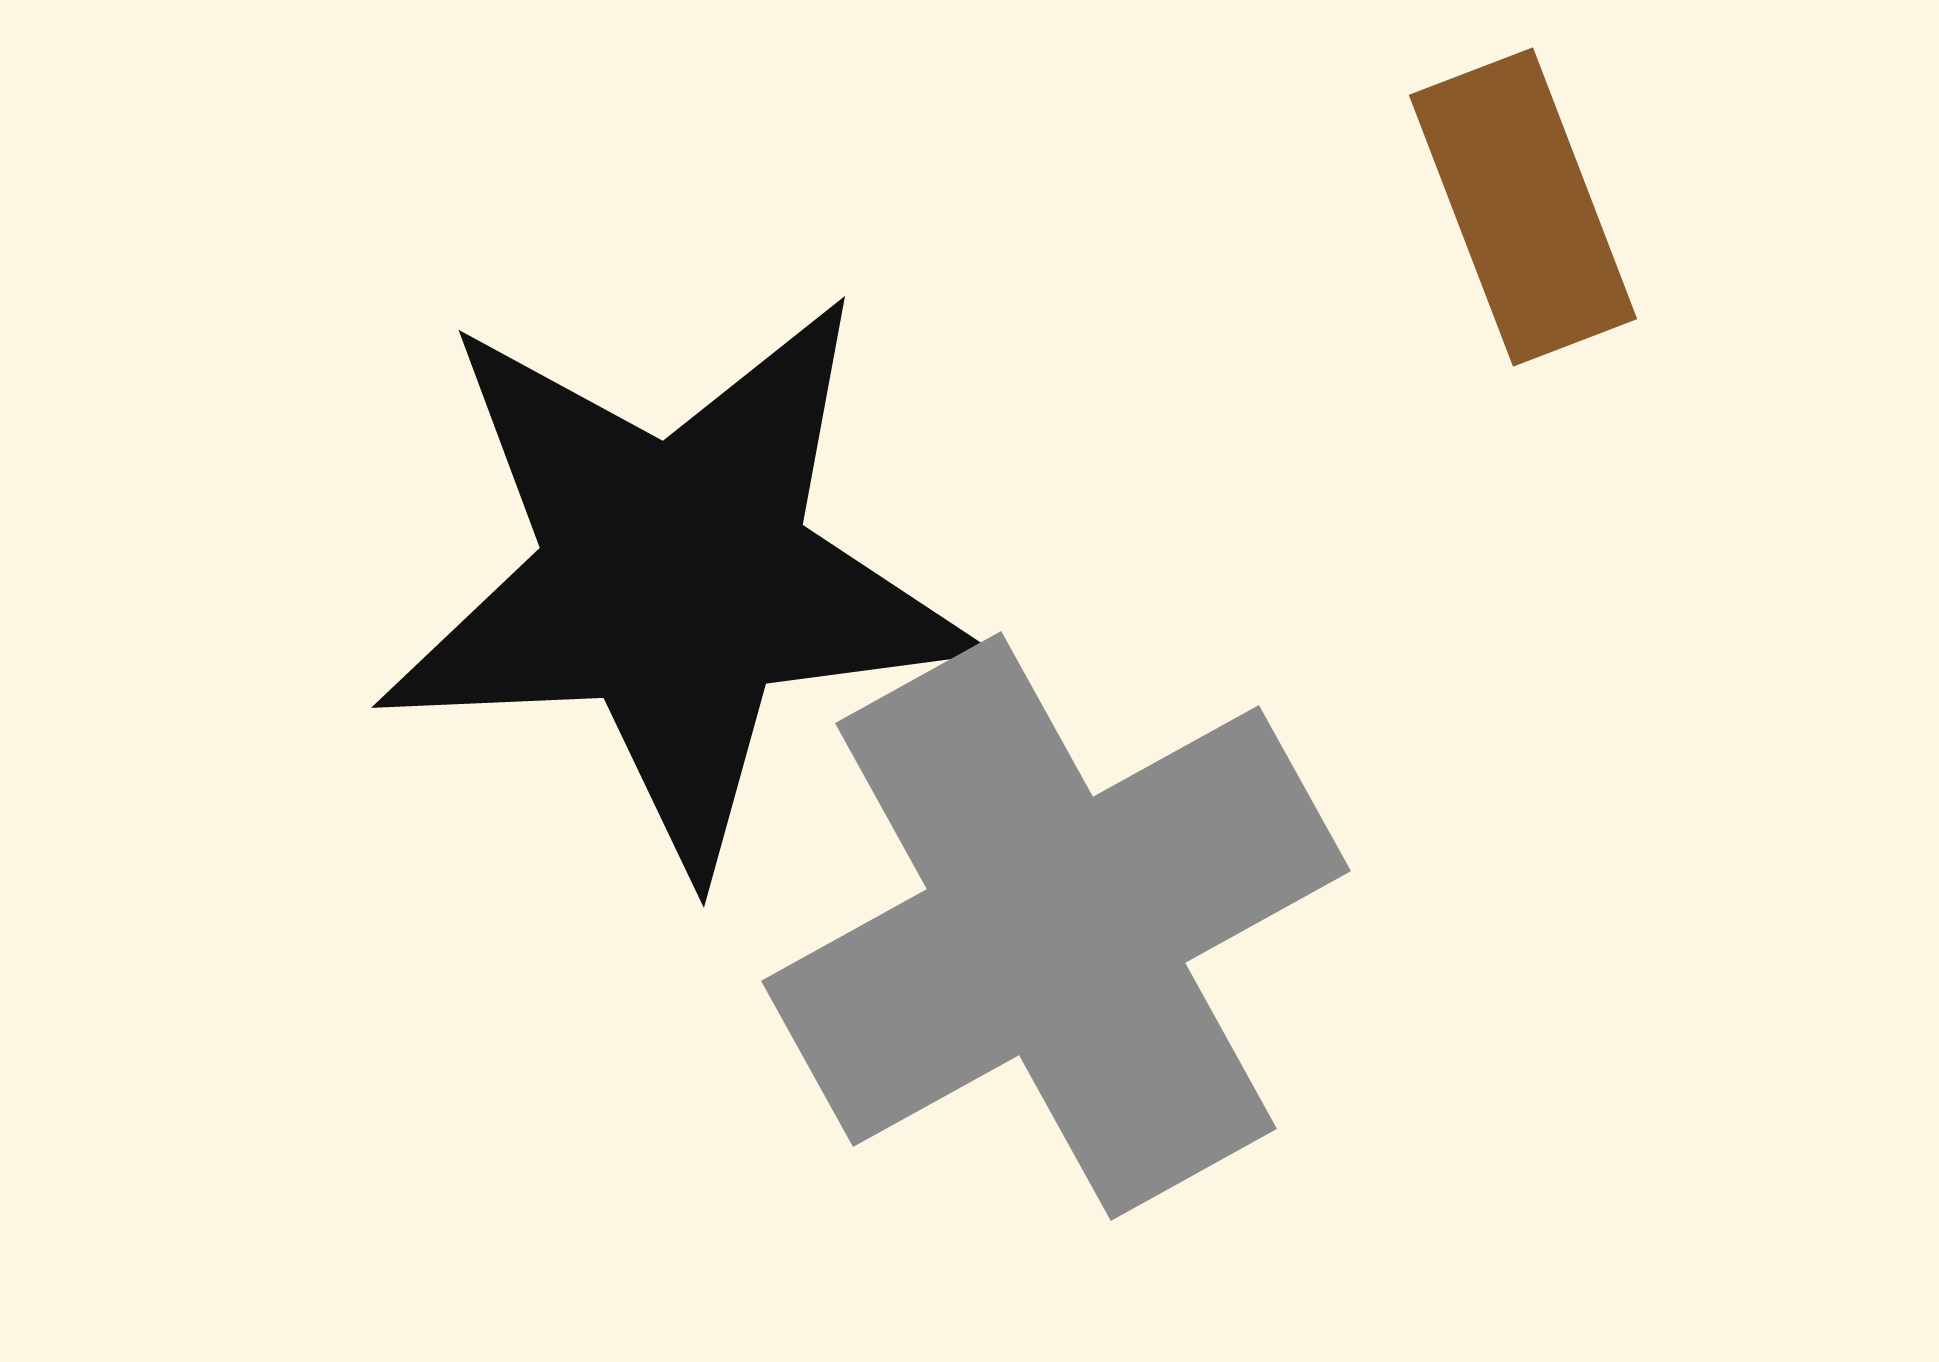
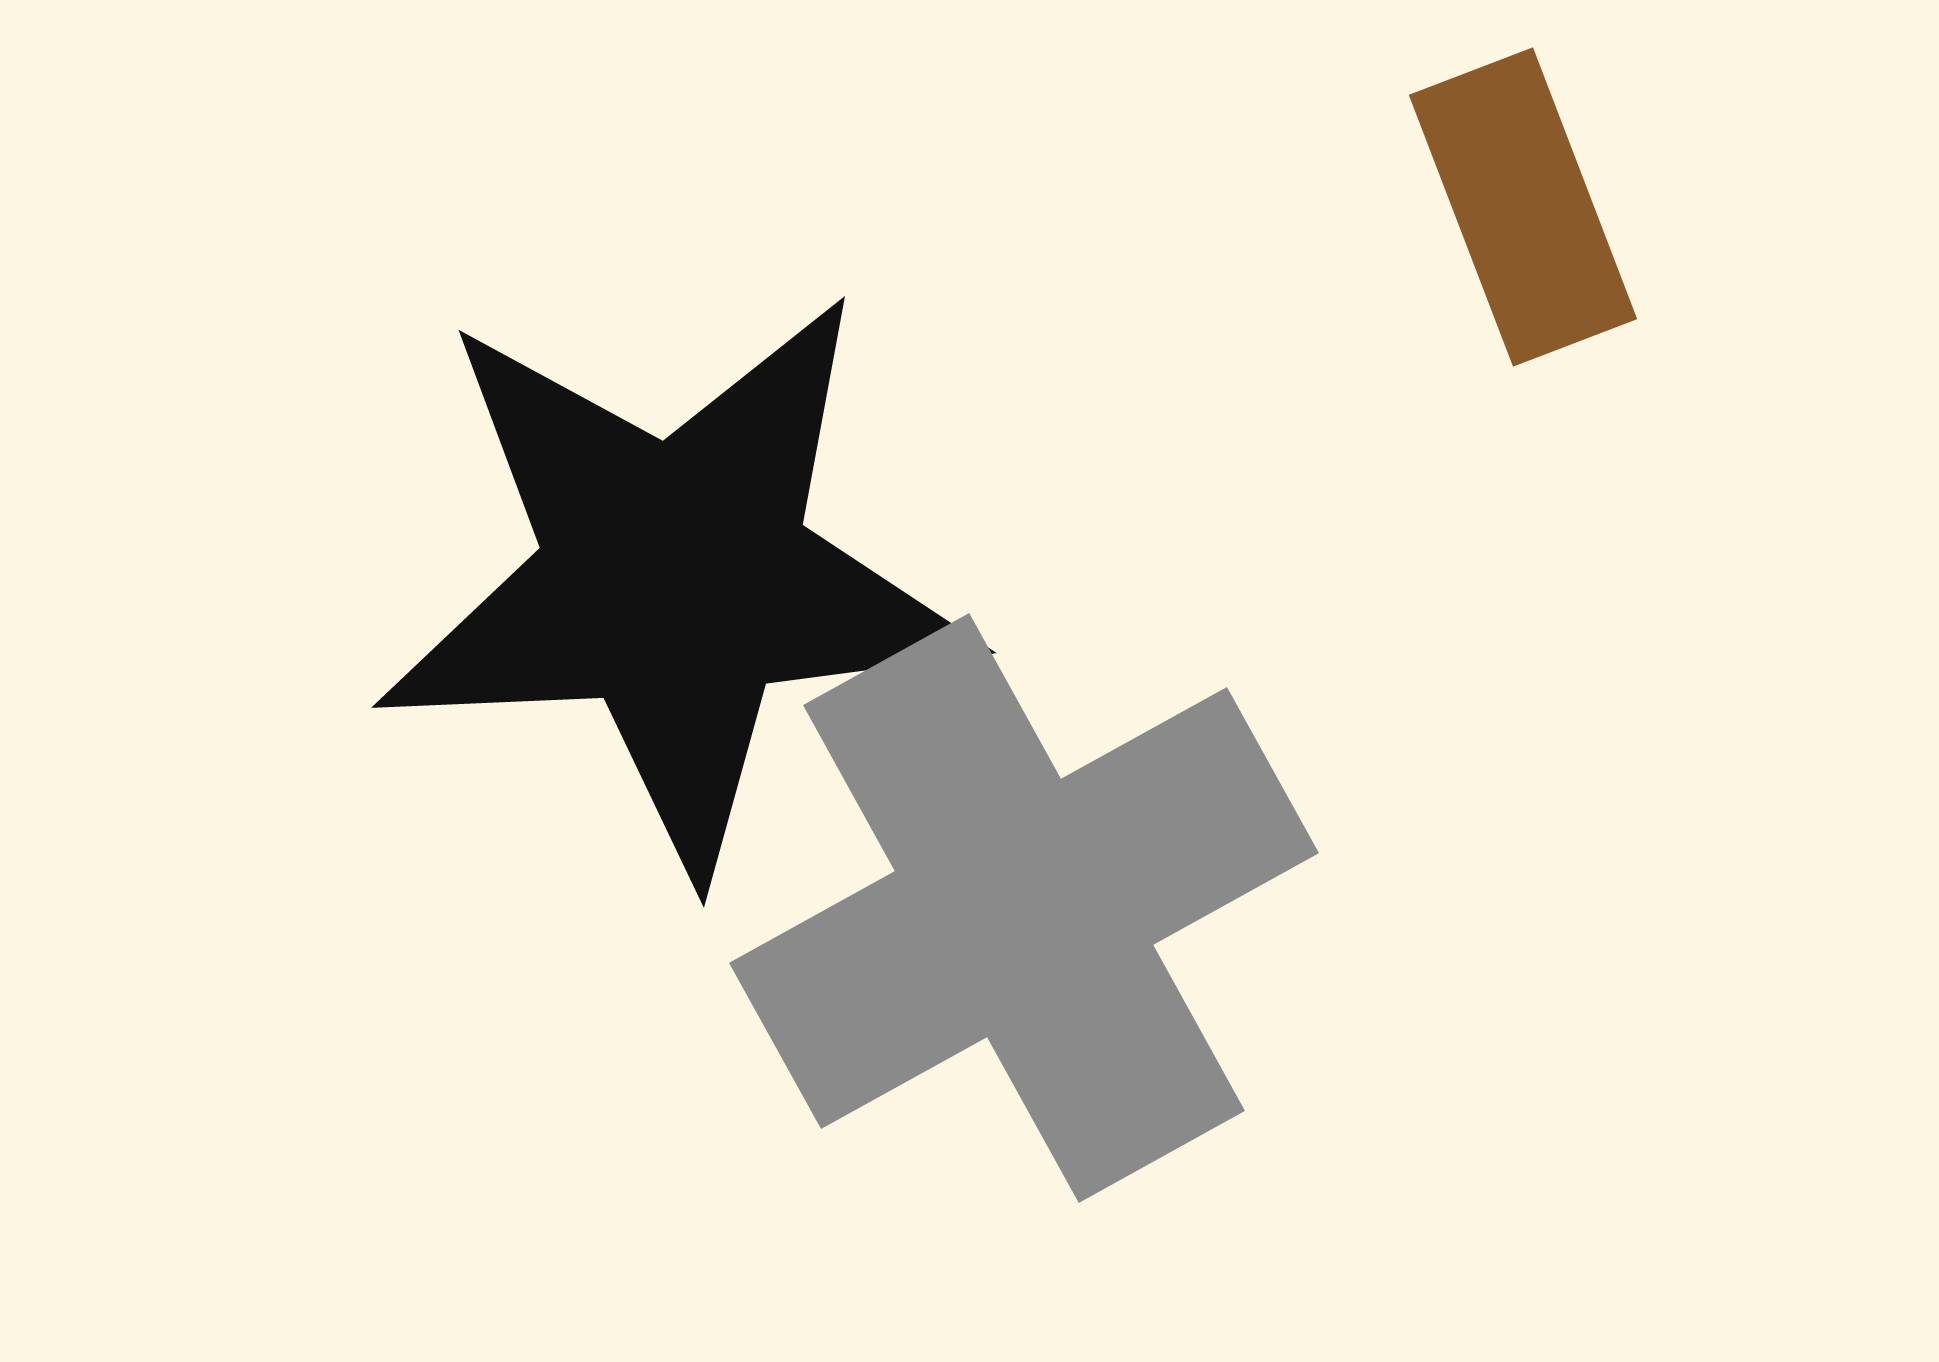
gray cross: moved 32 px left, 18 px up
